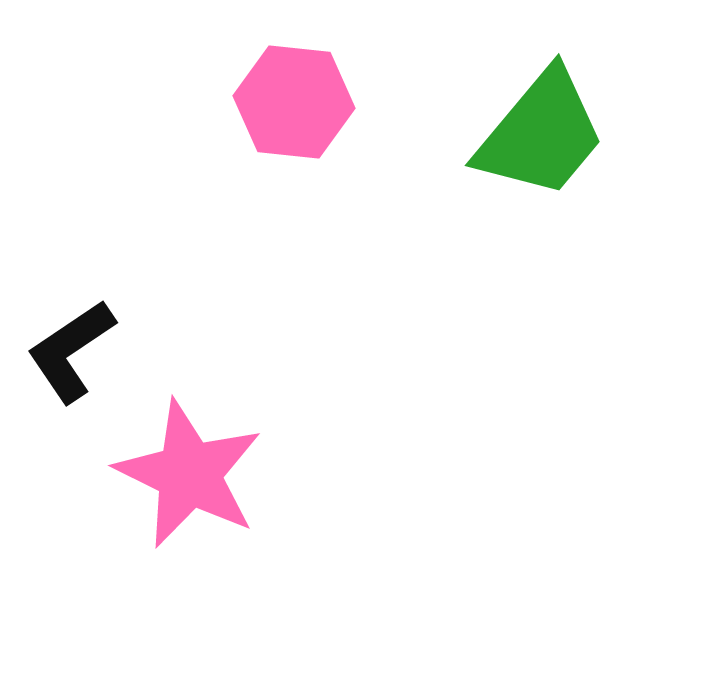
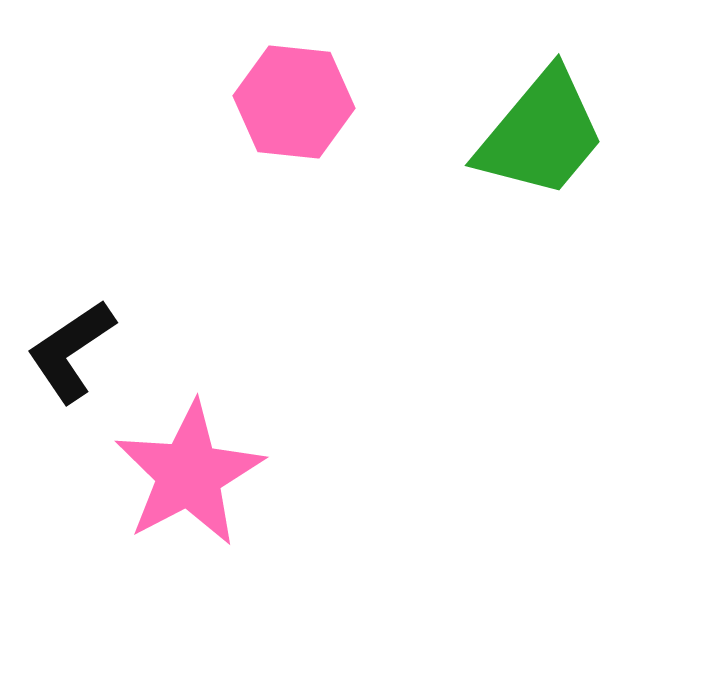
pink star: rotated 18 degrees clockwise
